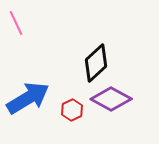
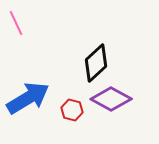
red hexagon: rotated 20 degrees counterclockwise
